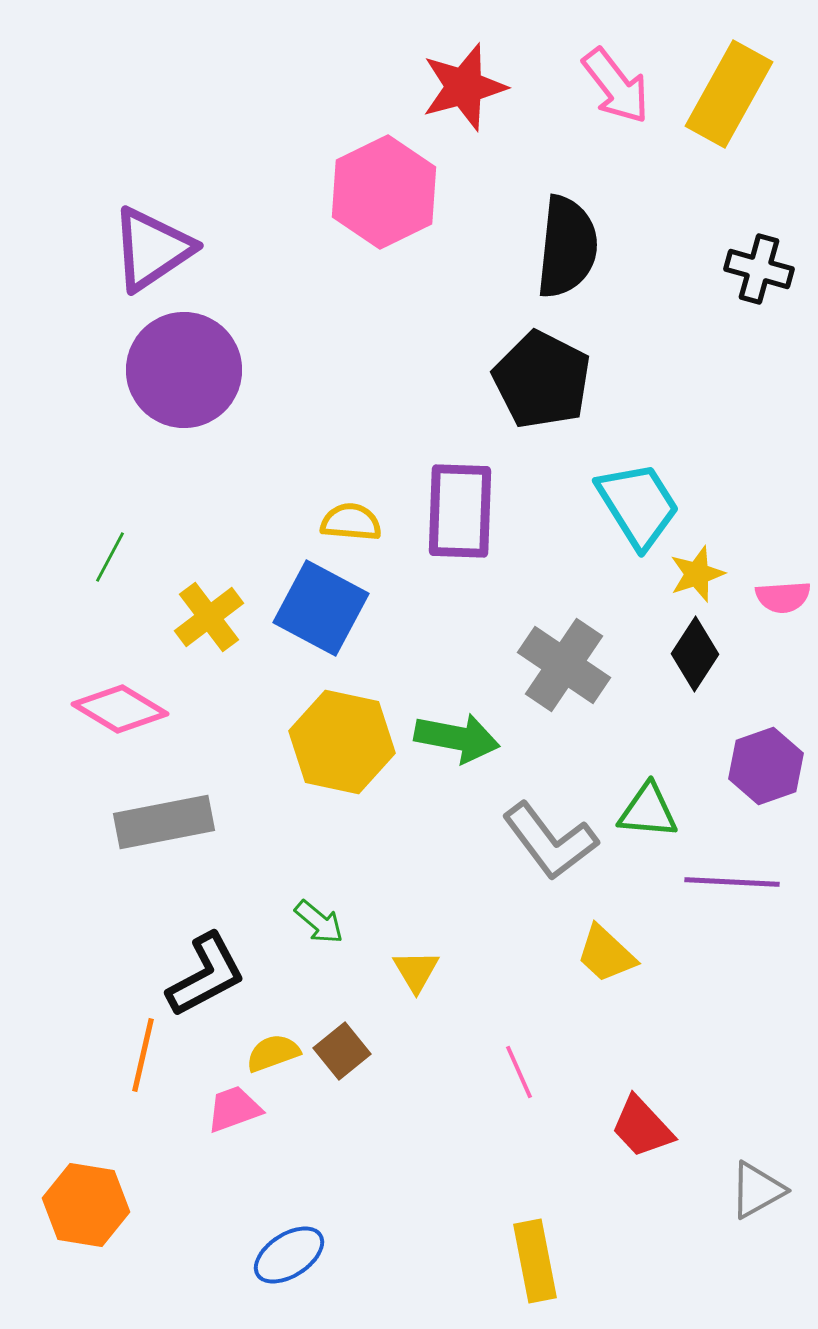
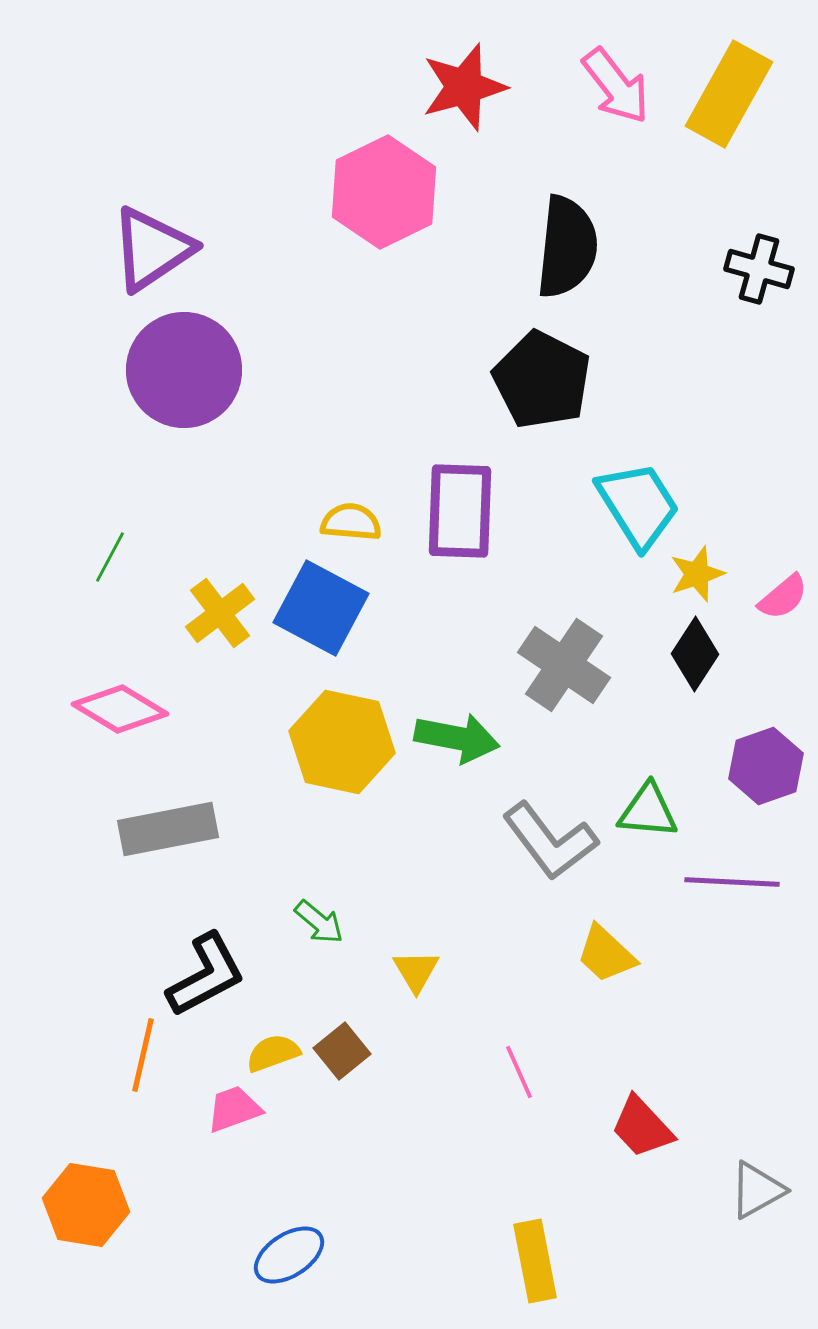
pink semicircle at (783, 597): rotated 36 degrees counterclockwise
yellow cross at (209, 617): moved 11 px right, 4 px up
gray rectangle at (164, 822): moved 4 px right, 7 px down
